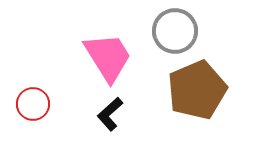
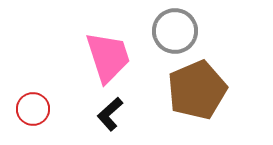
pink trapezoid: rotated 14 degrees clockwise
red circle: moved 5 px down
